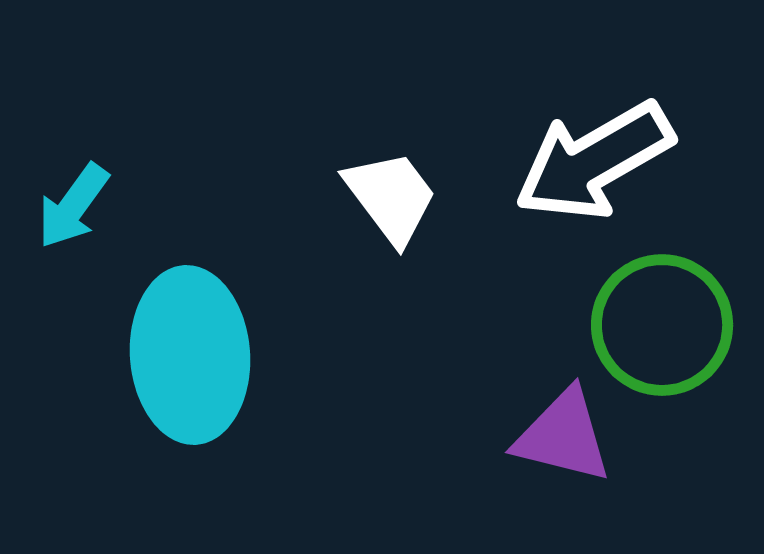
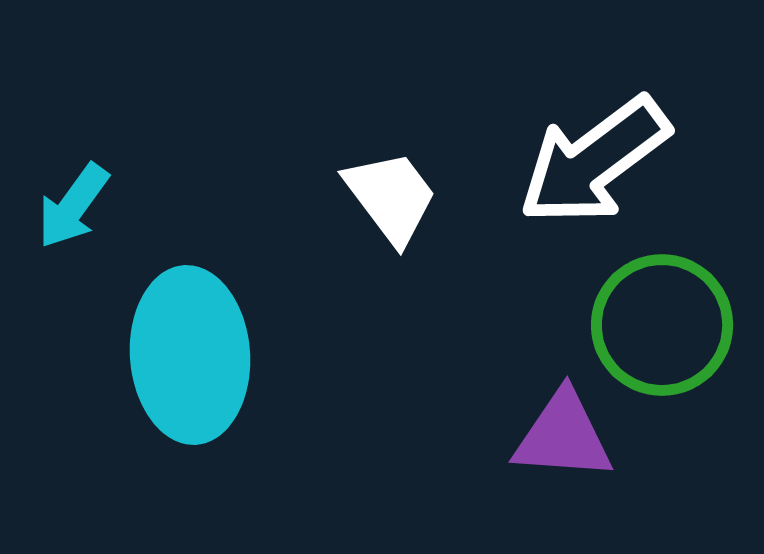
white arrow: rotated 7 degrees counterclockwise
purple triangle: rotated 10 degrees counterclockwise
